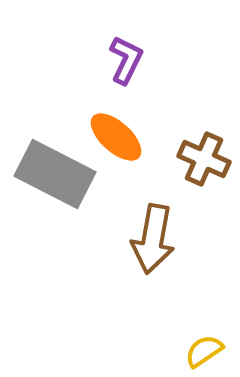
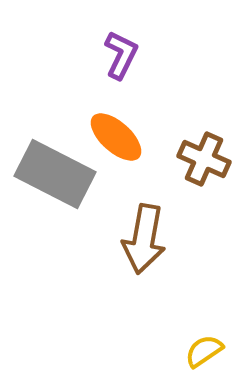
purple L-shape: moved 5 px left, 5 px up
brown arrow: moved 9 px left
